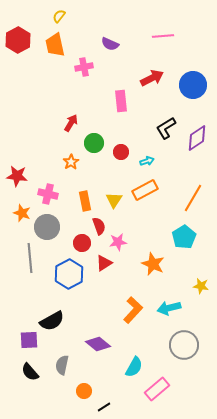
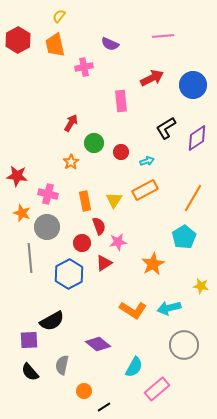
orange star at (153, 264): rotated 20 degrees clockwise
orange L-shape at (133, 310): rotated 80 degrees clockwise
